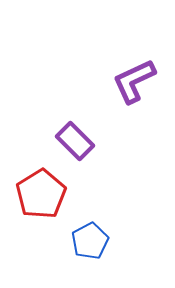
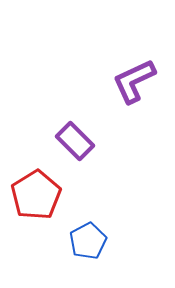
red pentagon: moved 5 px left, 1 px down
blue pentagon: moved 2 px left
